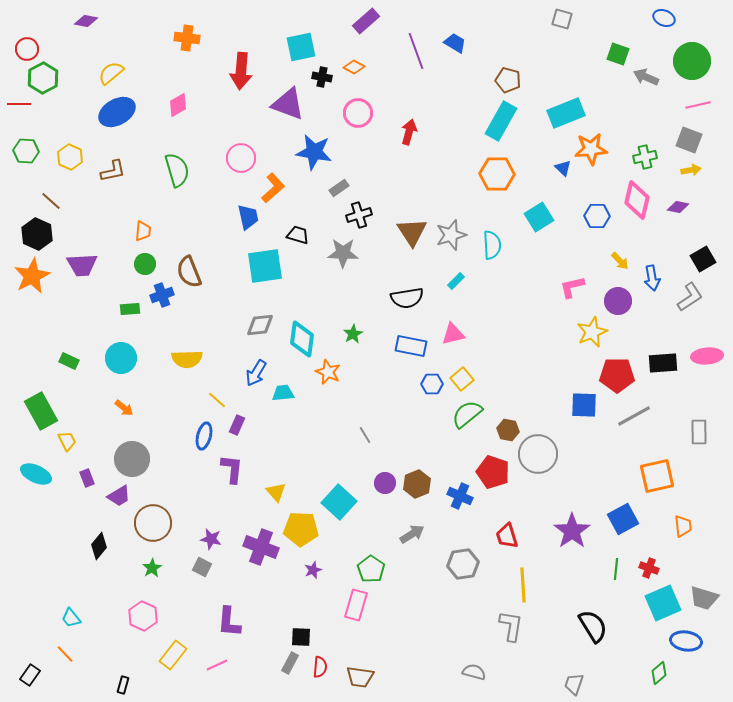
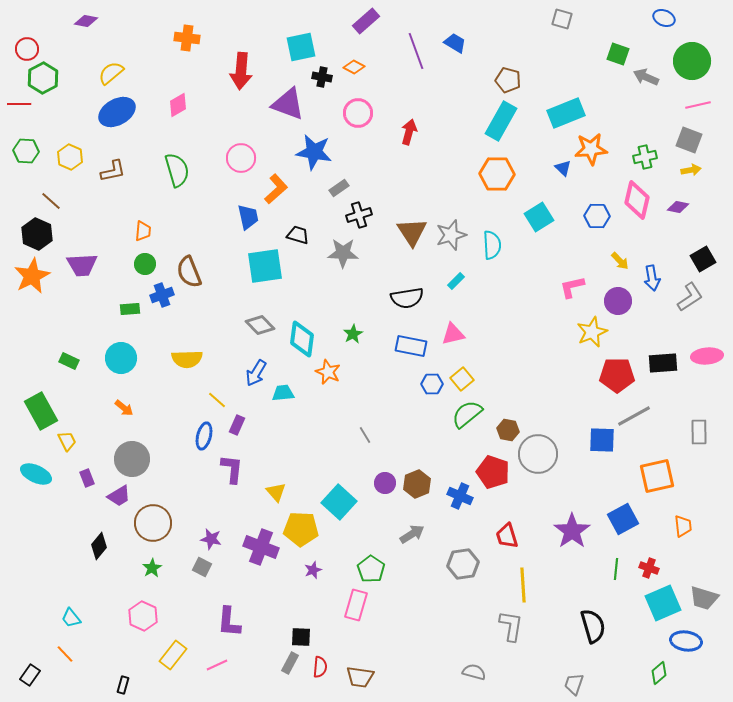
orange L-shape at (273, 188): moved 3 px right, 1 px down
gray diamond at (260, 325): rotated 52 degrees clockwise
blue square at (584, 405): moved 18 px right, 35 px down
black semicircle at (593, 626): rotated 16 degrees clockwise
